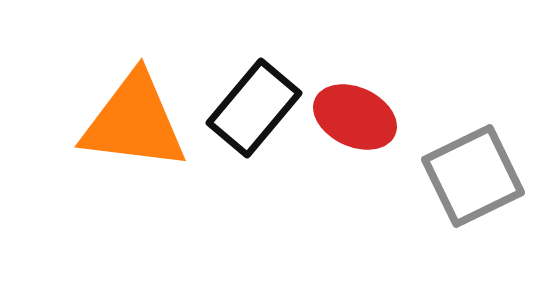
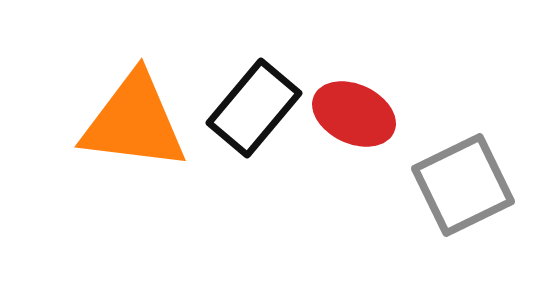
red ellipse: moved 1 px left, 3 px up
gray square: moved 10 px left, 9 px down
